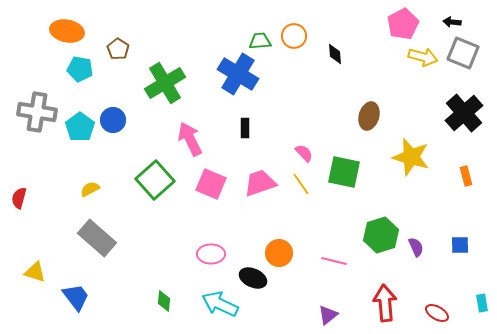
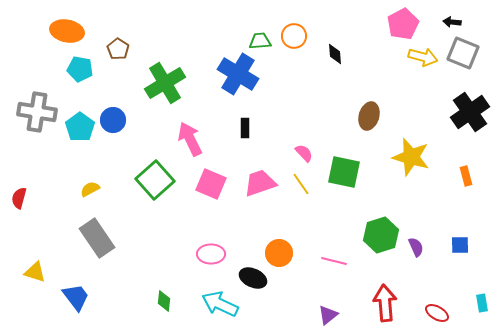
black cross at (464, 113): moved 6 px right, 1 px up; rotated 6 degrees clockwise
gray rectangle at (97, 238): rotated 15 degrees clockwise
